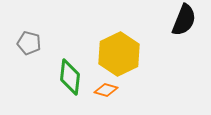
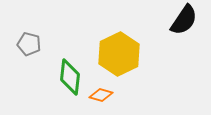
black semicircle: rotated 12 degrees clockwise
gray pentagon: moved 1 px down
orange diamond: moved 5 px left, 5 px down
